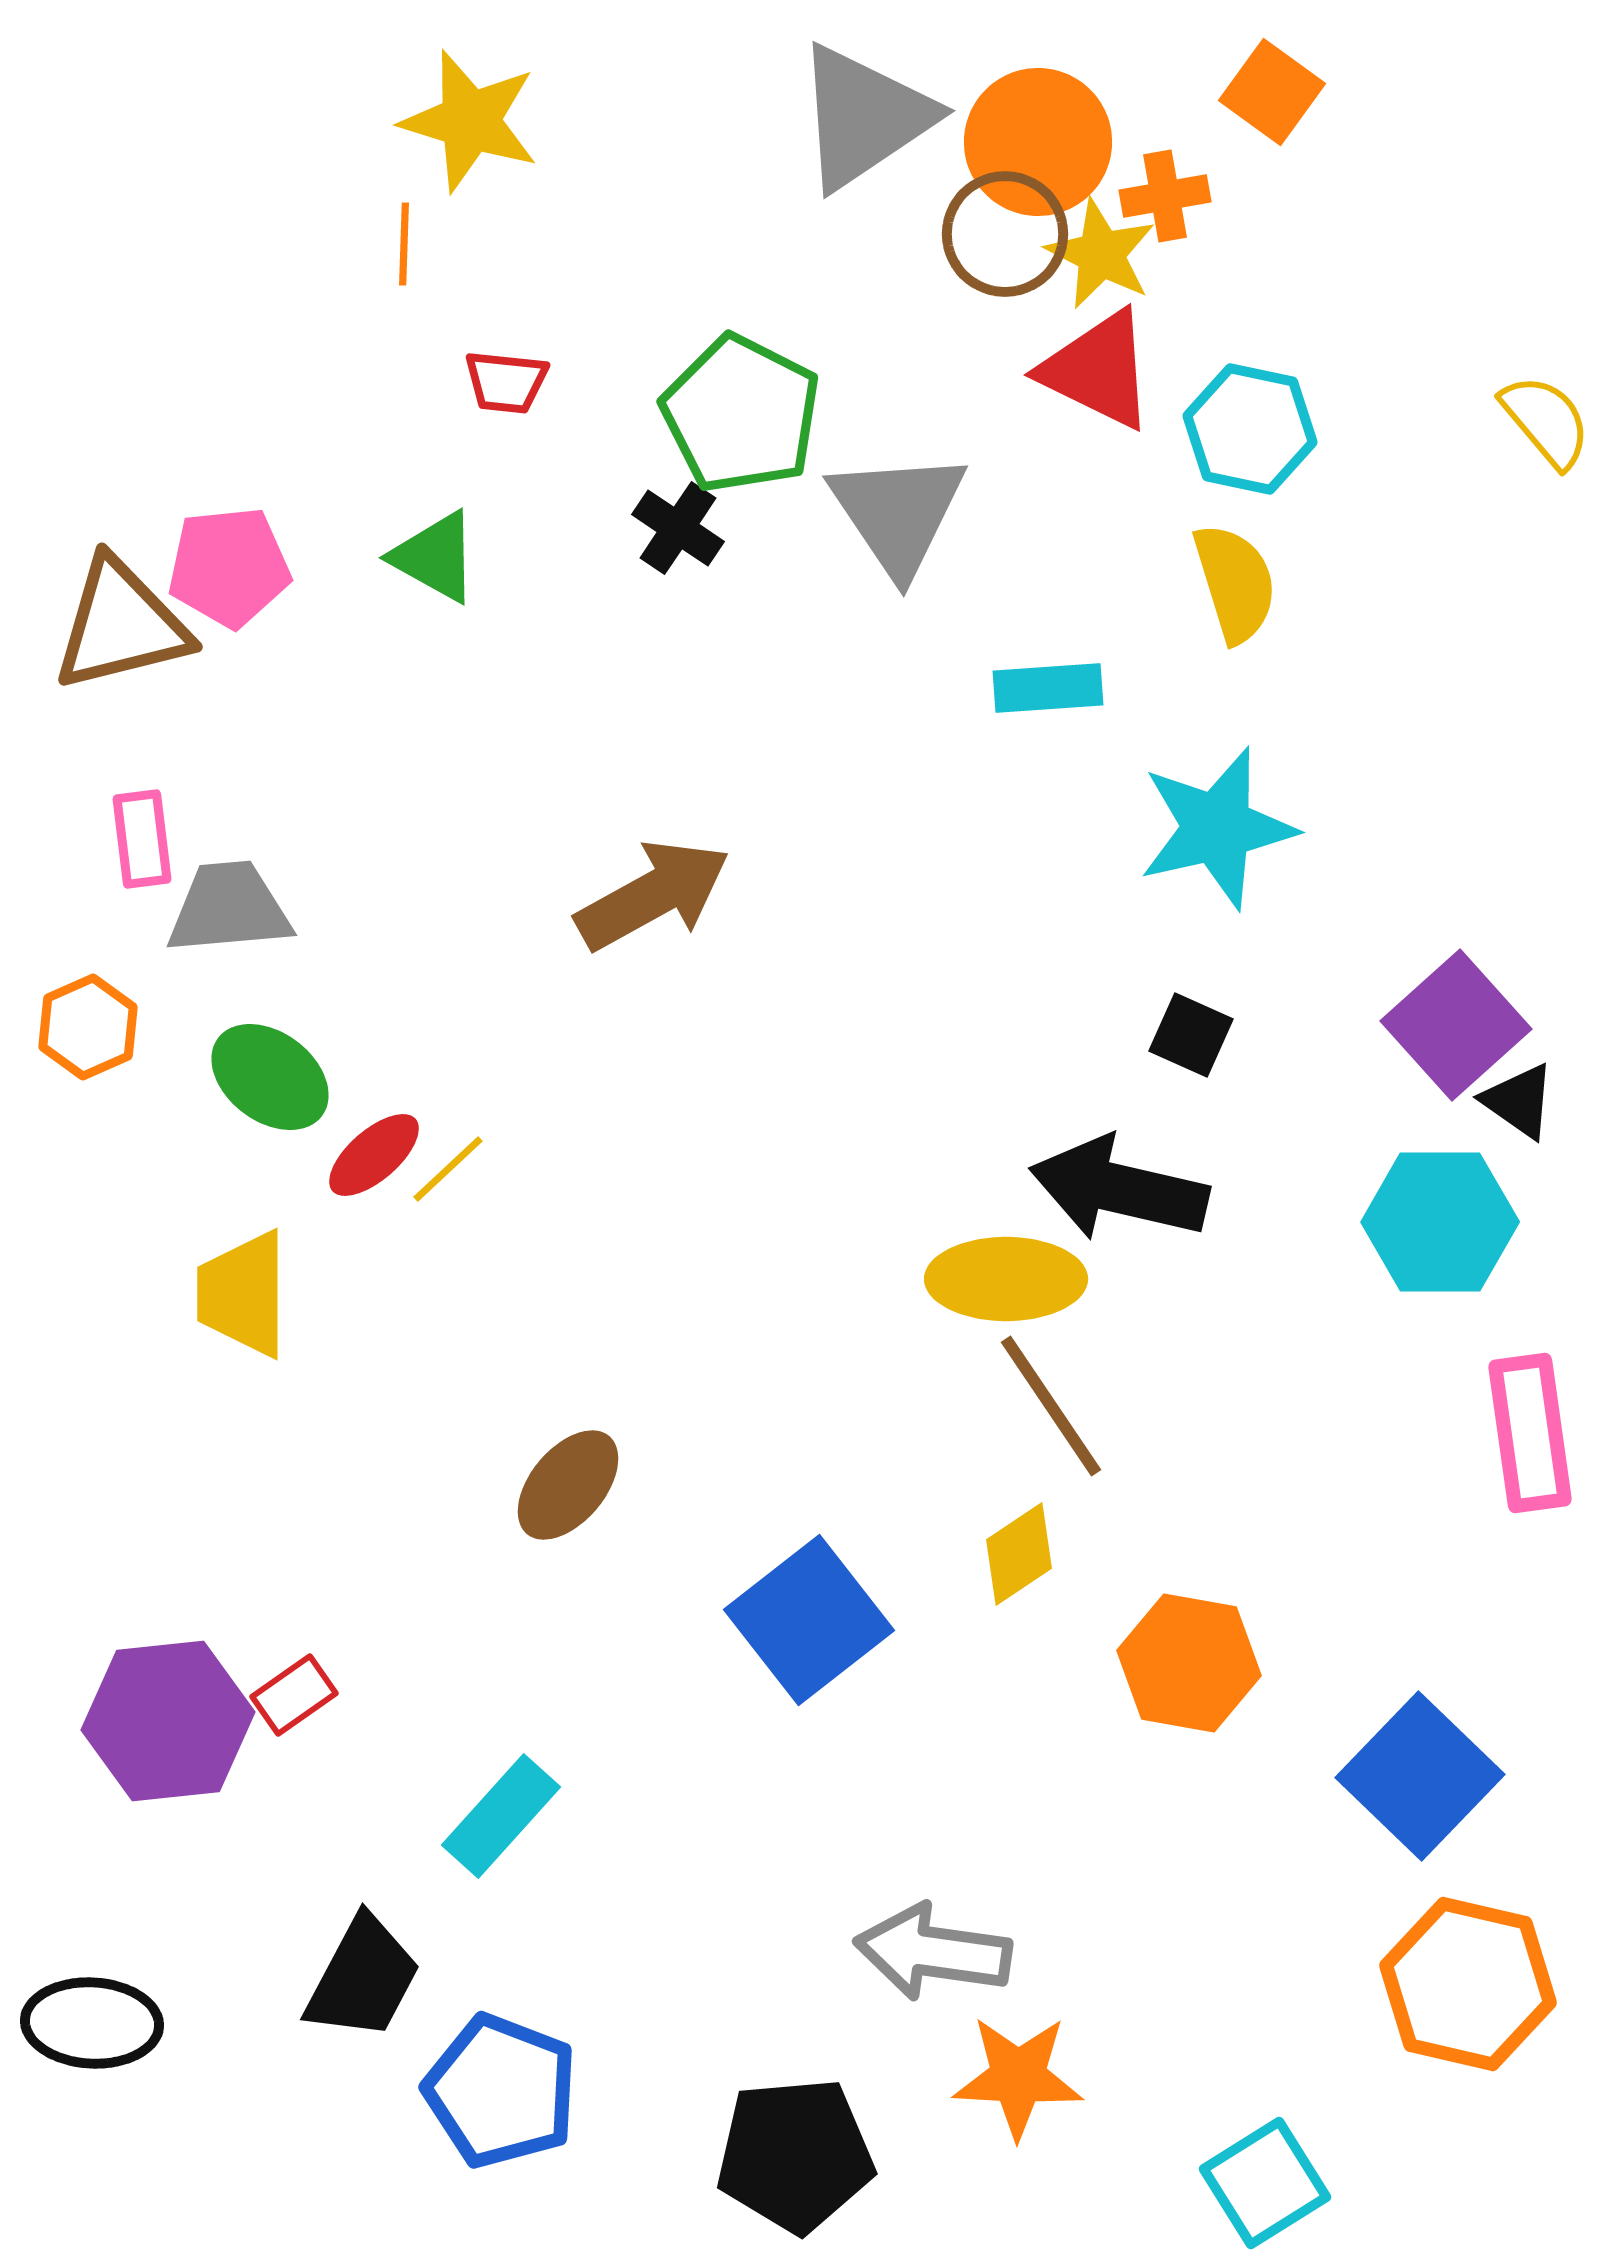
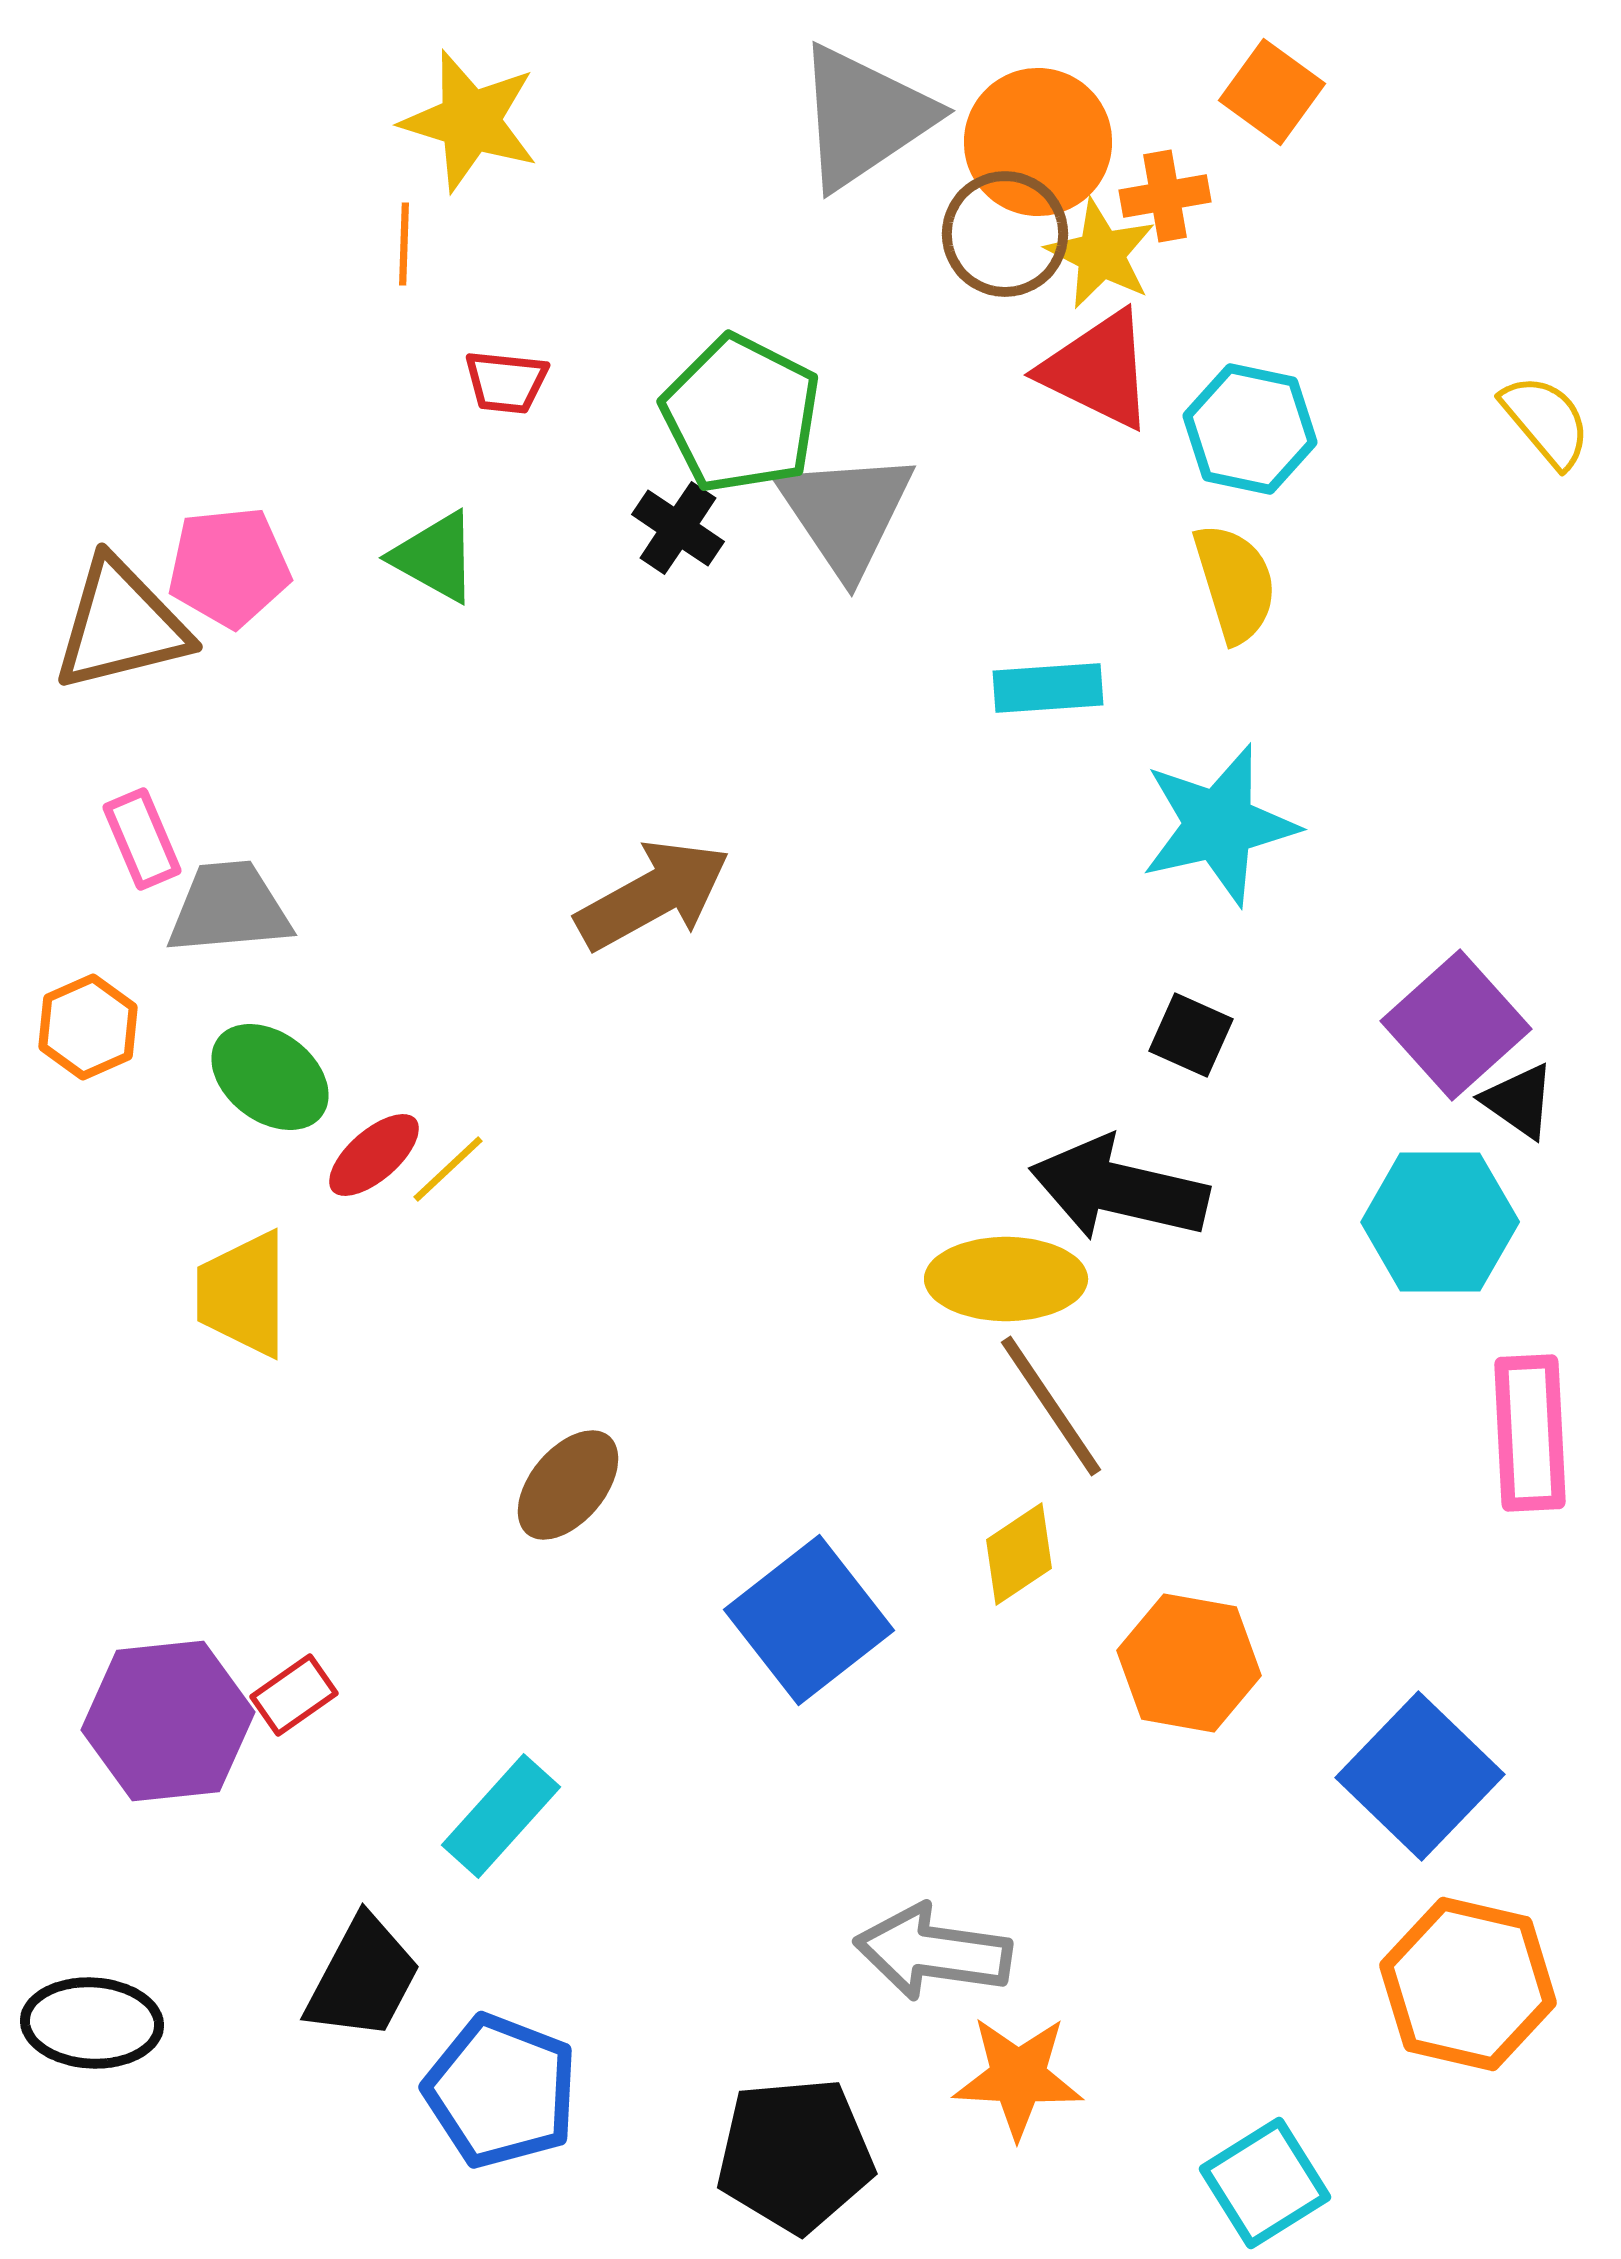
gray triangle at (898, 513): moved 52 px left
cyan star at (1217, 828): moved 2 px right, 3 px up
pink rectangle at (142, 839): rotated 16 degrees counterclockwise
pink rectangle at (1530, 1433): rotated 5 degrees clockwise
